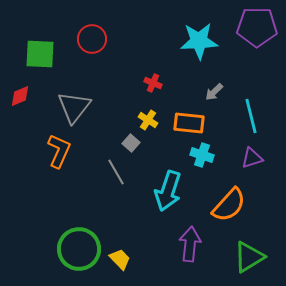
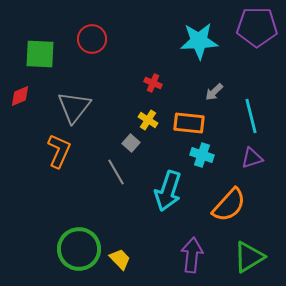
purple arrow: moved 2 px right, 11 px down
